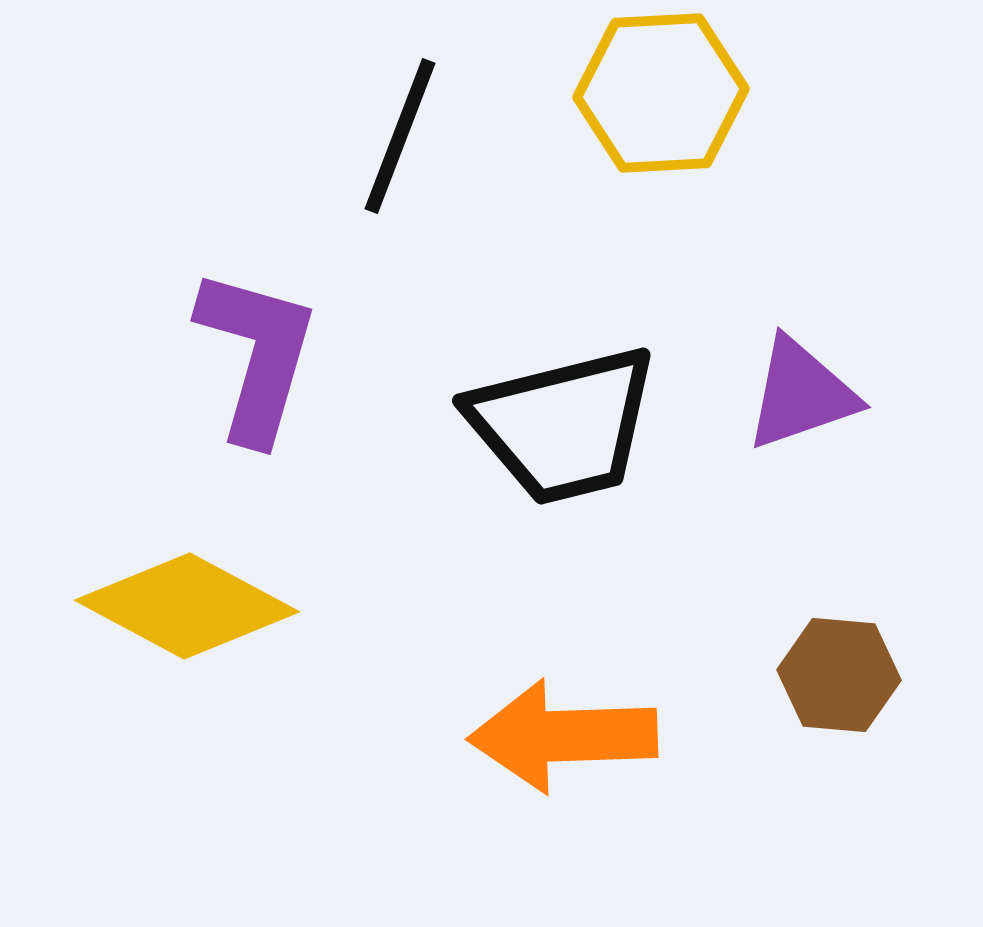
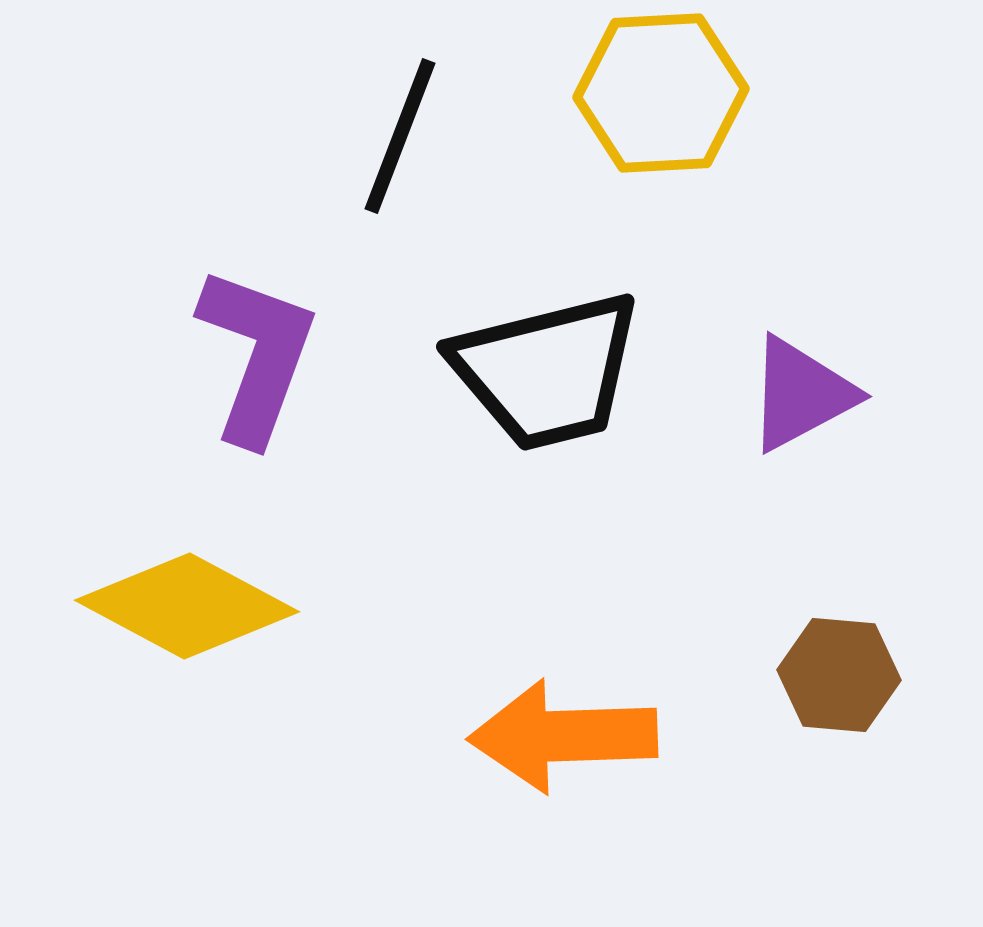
purple L-shape: rotated 4 degrees clockwise
purple triangle: rotated 9 degrees counterclockwise
black trapezoid: moved 16 px left, 54 px up
